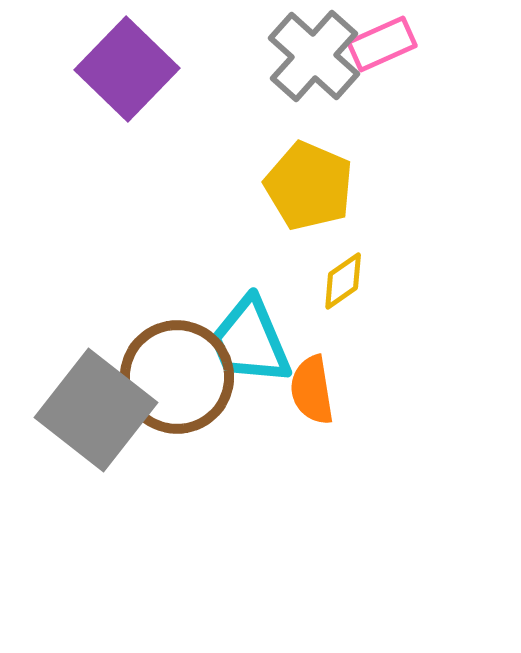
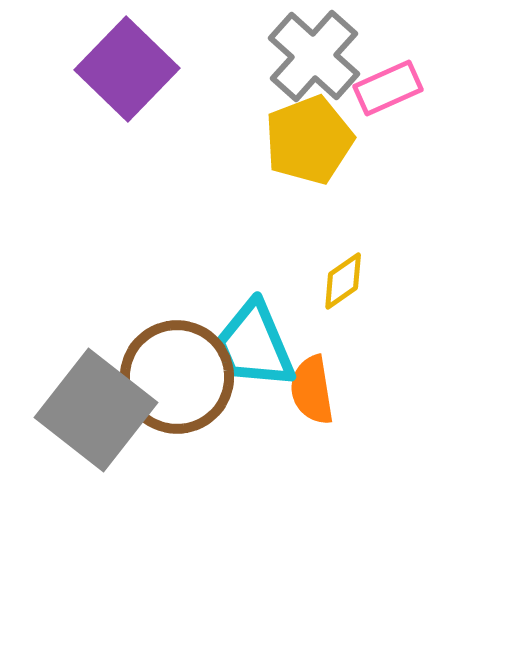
pink rectangle: moved 6 px right, 44 px down
yellow pentagon: moved 46 px up; rotated 28 degrees clockwise
cyan trapezoid: moved 4 px right, 4 px down
